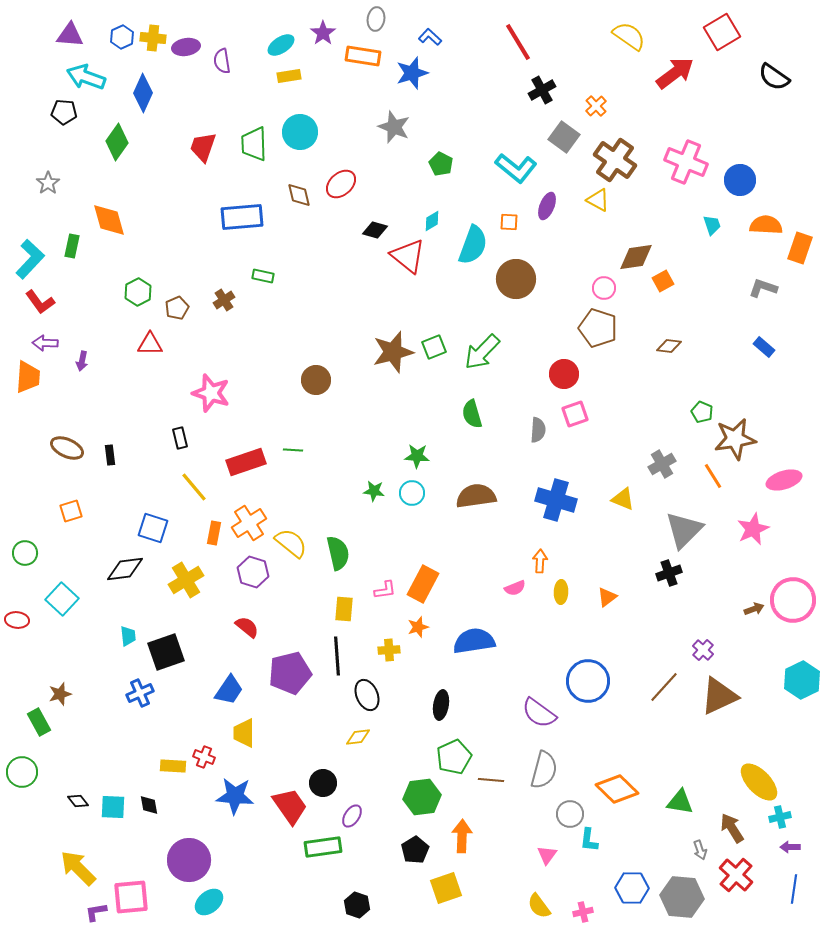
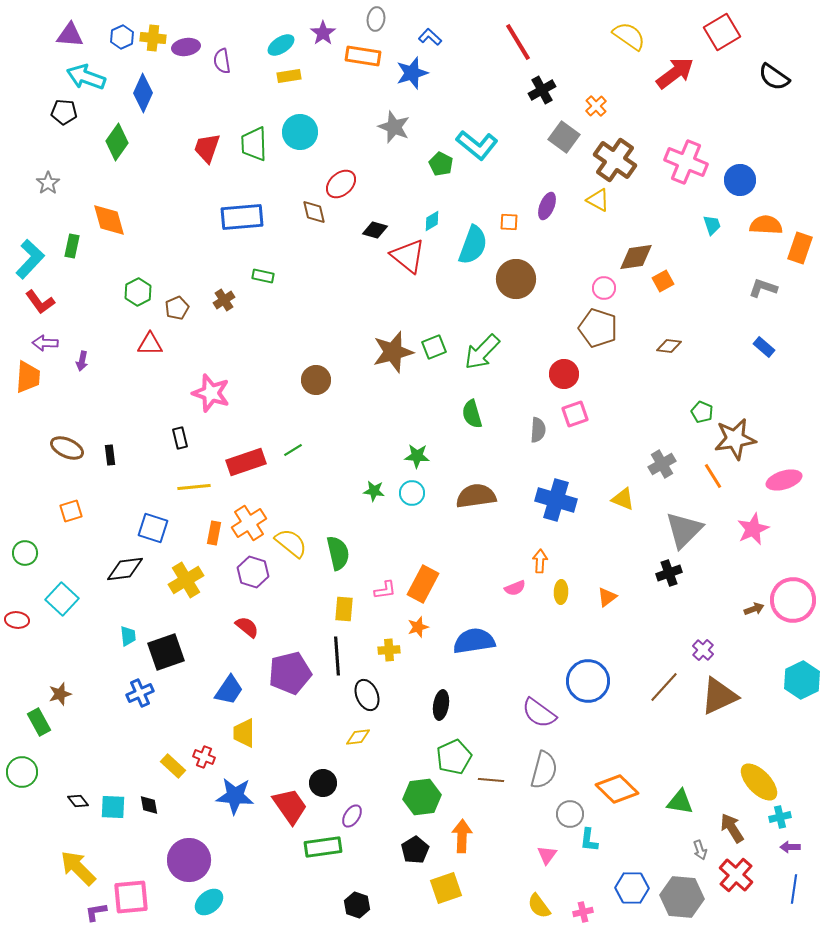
red trapezoid at (203, 147): moved 4 px right, 1 px down
cyan L-shape at (516, 168): moved 39 px left, 23 px up
brown diamond at (299, 195): moved 15 px right, 17 px down
green line at (293, 450): rotated 36 degrees counterclockwise
yellow line at (194, 487): rotated 56 degrees counterclockwise
yellow rectangle at (173, 766): rotated 40 degrees clockwise
